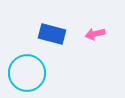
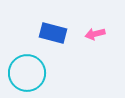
blue rectangle: moved 1 px right, 1 px up
